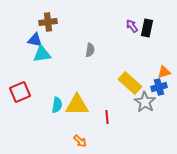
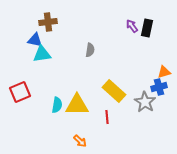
yellow rectangle: moved 16 px left, 8 px down
